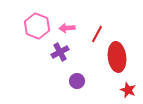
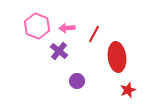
red line: moved 3 px left
purple cross: moved 1 px left, 1 px up; rotated 24 degrees counterclockwise
red star: rotated 28 degrees clockwise
